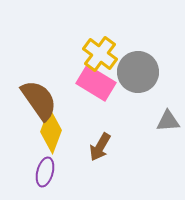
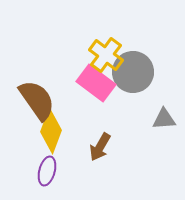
yellow cross: moved 6 px right, 1 px down
gray circle: moved 5 px left
pink rectangle: rotated 6 degrees clockwise
brown semicircle: moved 2 px left
gray triangle: moved 4 px left, 2 px up
purple ellipse: moved 2 px right, 1 px up
